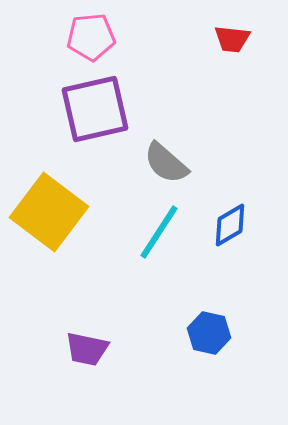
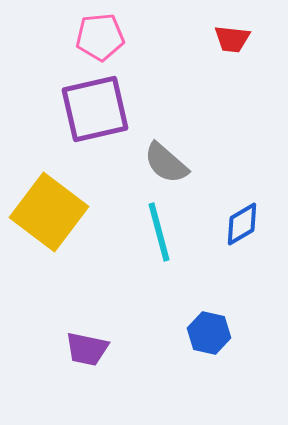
pink pentagon: moved 9 px right
blue diamond: moved 12 px right, 1 px up
cyan line: rotated 48 degrees counterclockwise
